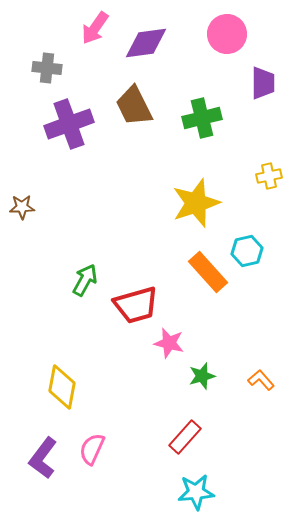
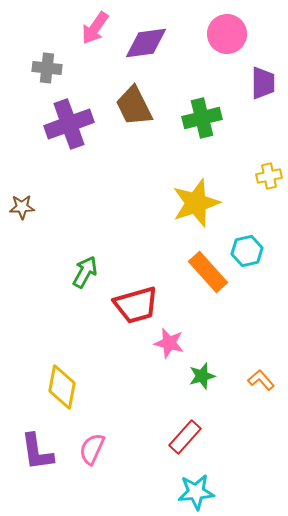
green arrow: moved 8 px up
purple L-shape: moved 6 px left, 6 px up; rotated 45 degrees counterclockwise
